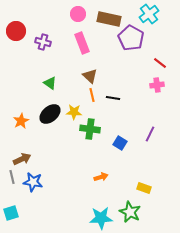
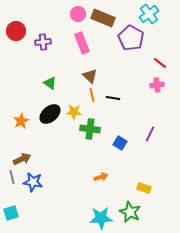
brown rectangle: moved 6 px left, 1 px up; rotated 10 degrees clockwise
purple cross: rotated 21 degrees counterclockwise
